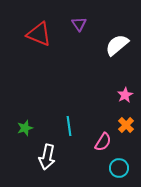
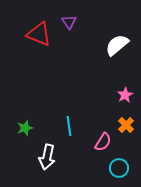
purple triangle: moved 10 px left, 2 px up
